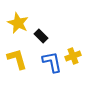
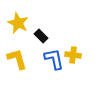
yellow cross: moved 1 px up; rotated 28 degrees clockwise
blue L-shape: moved 2 px right, 3 px up
